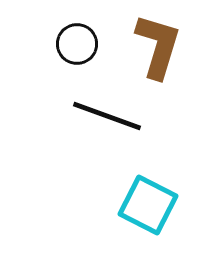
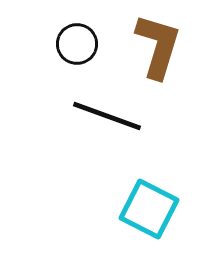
cyan square: moved 1 px right, 4 px down
